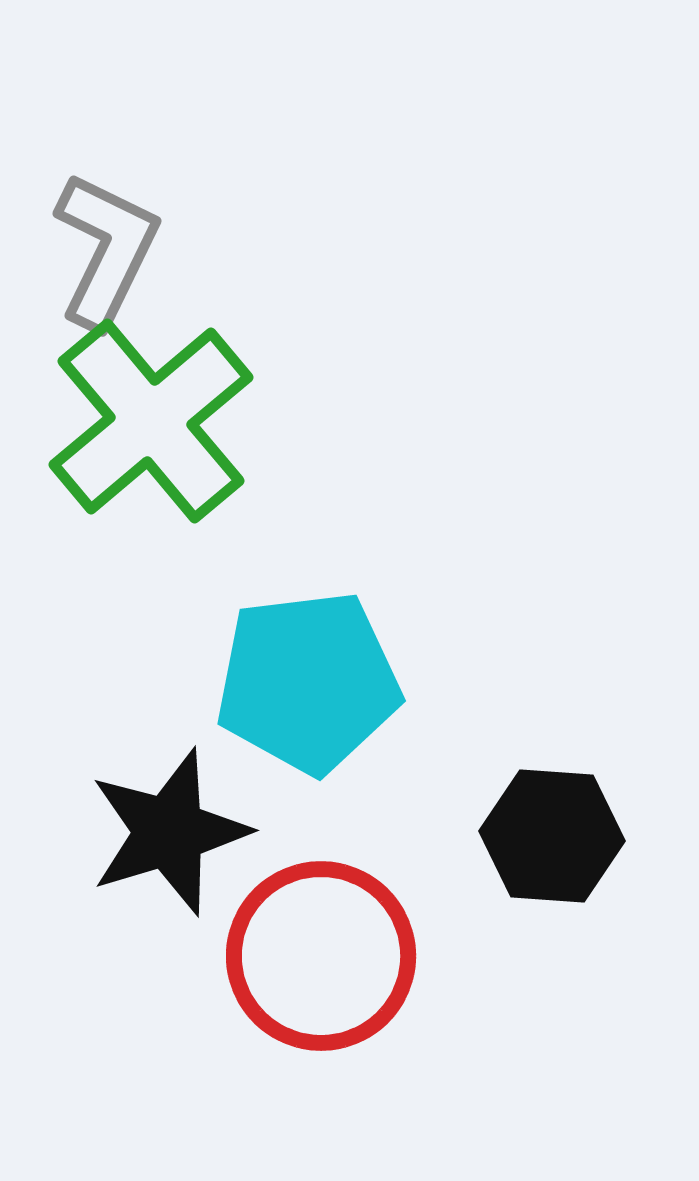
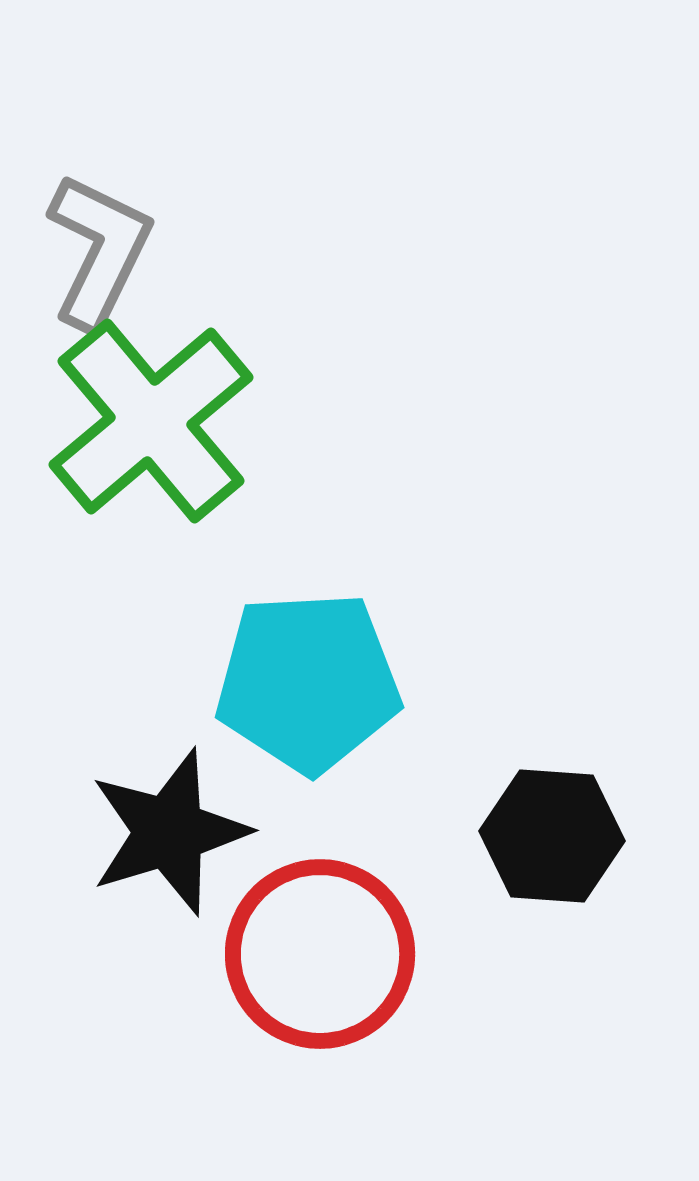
gray L-shape: moved 7 px left, 1 px down
cyan pentagon: rotated 4 degrees clockwise
red circle: moved 1 px left, 2 px up
